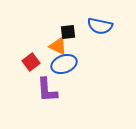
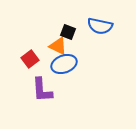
black square: rotated 28 degrees clockwise
red square: moved 1 px left, 3 px up
purple L-shape: moved 5 px left
